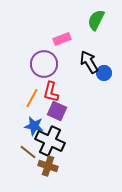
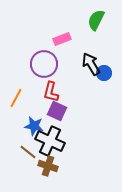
black arrow: moved 2 px right, 2 px down
orange line: moved 16 px left
